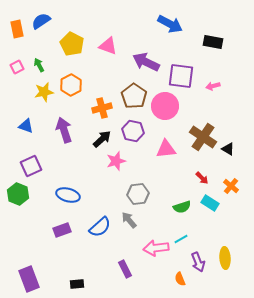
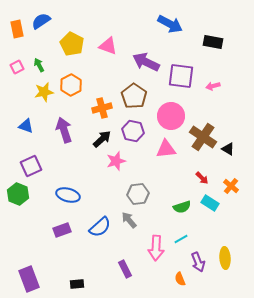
pink circle at (165, 106): moved 6 px right, 10 px down
pink arrow at (156, 248): rotated 80 degrees counterclockwise
